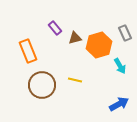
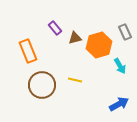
gray rectangle: moved 1 px up
